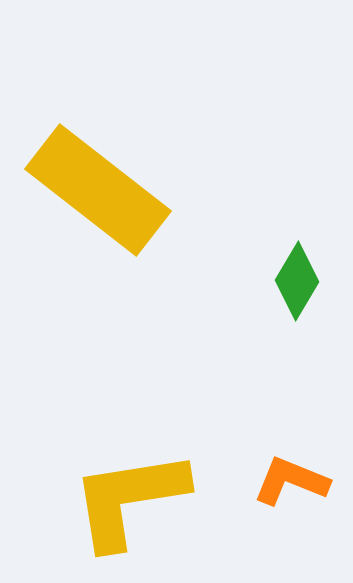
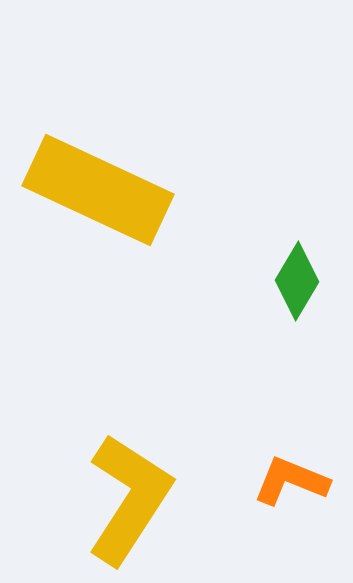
yellow rectangle: rotated 13 degrees counterclockwise
yellow L-shape: rotated 132 degrees clockwise
